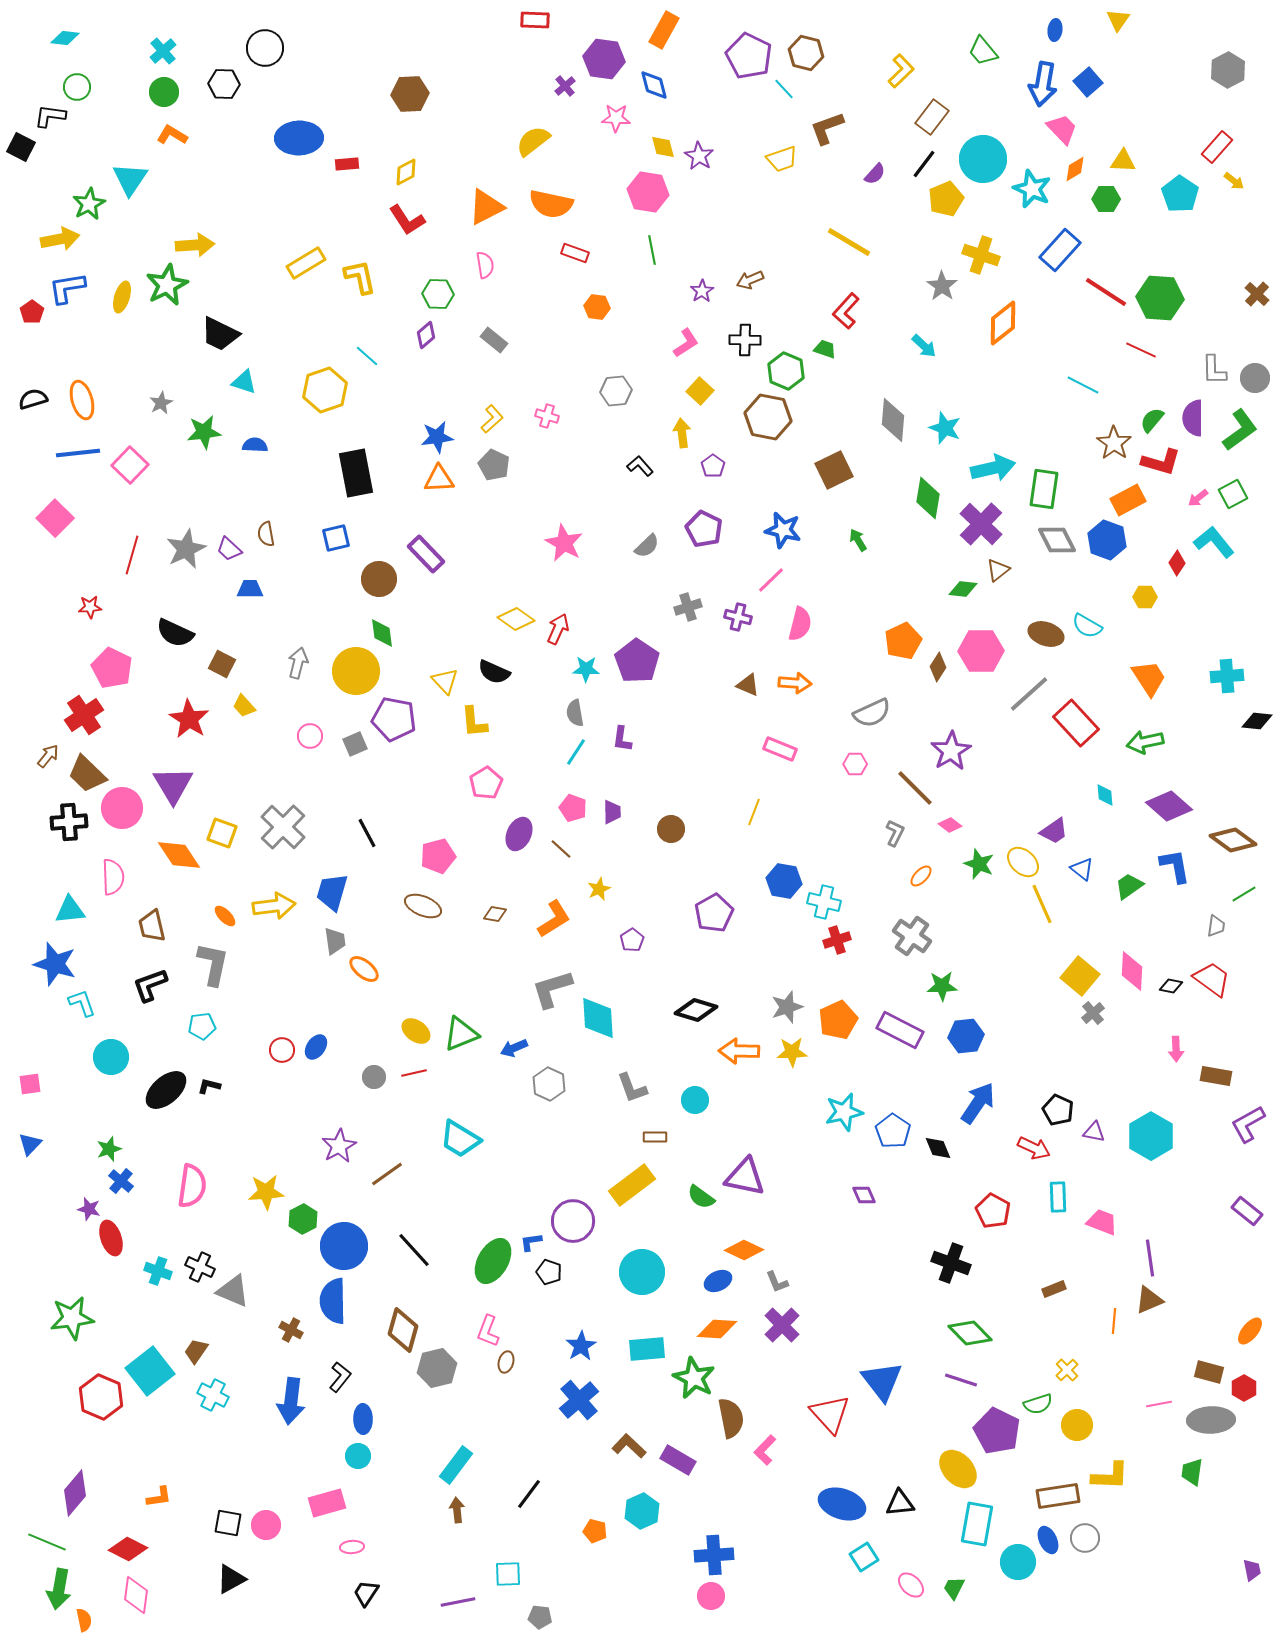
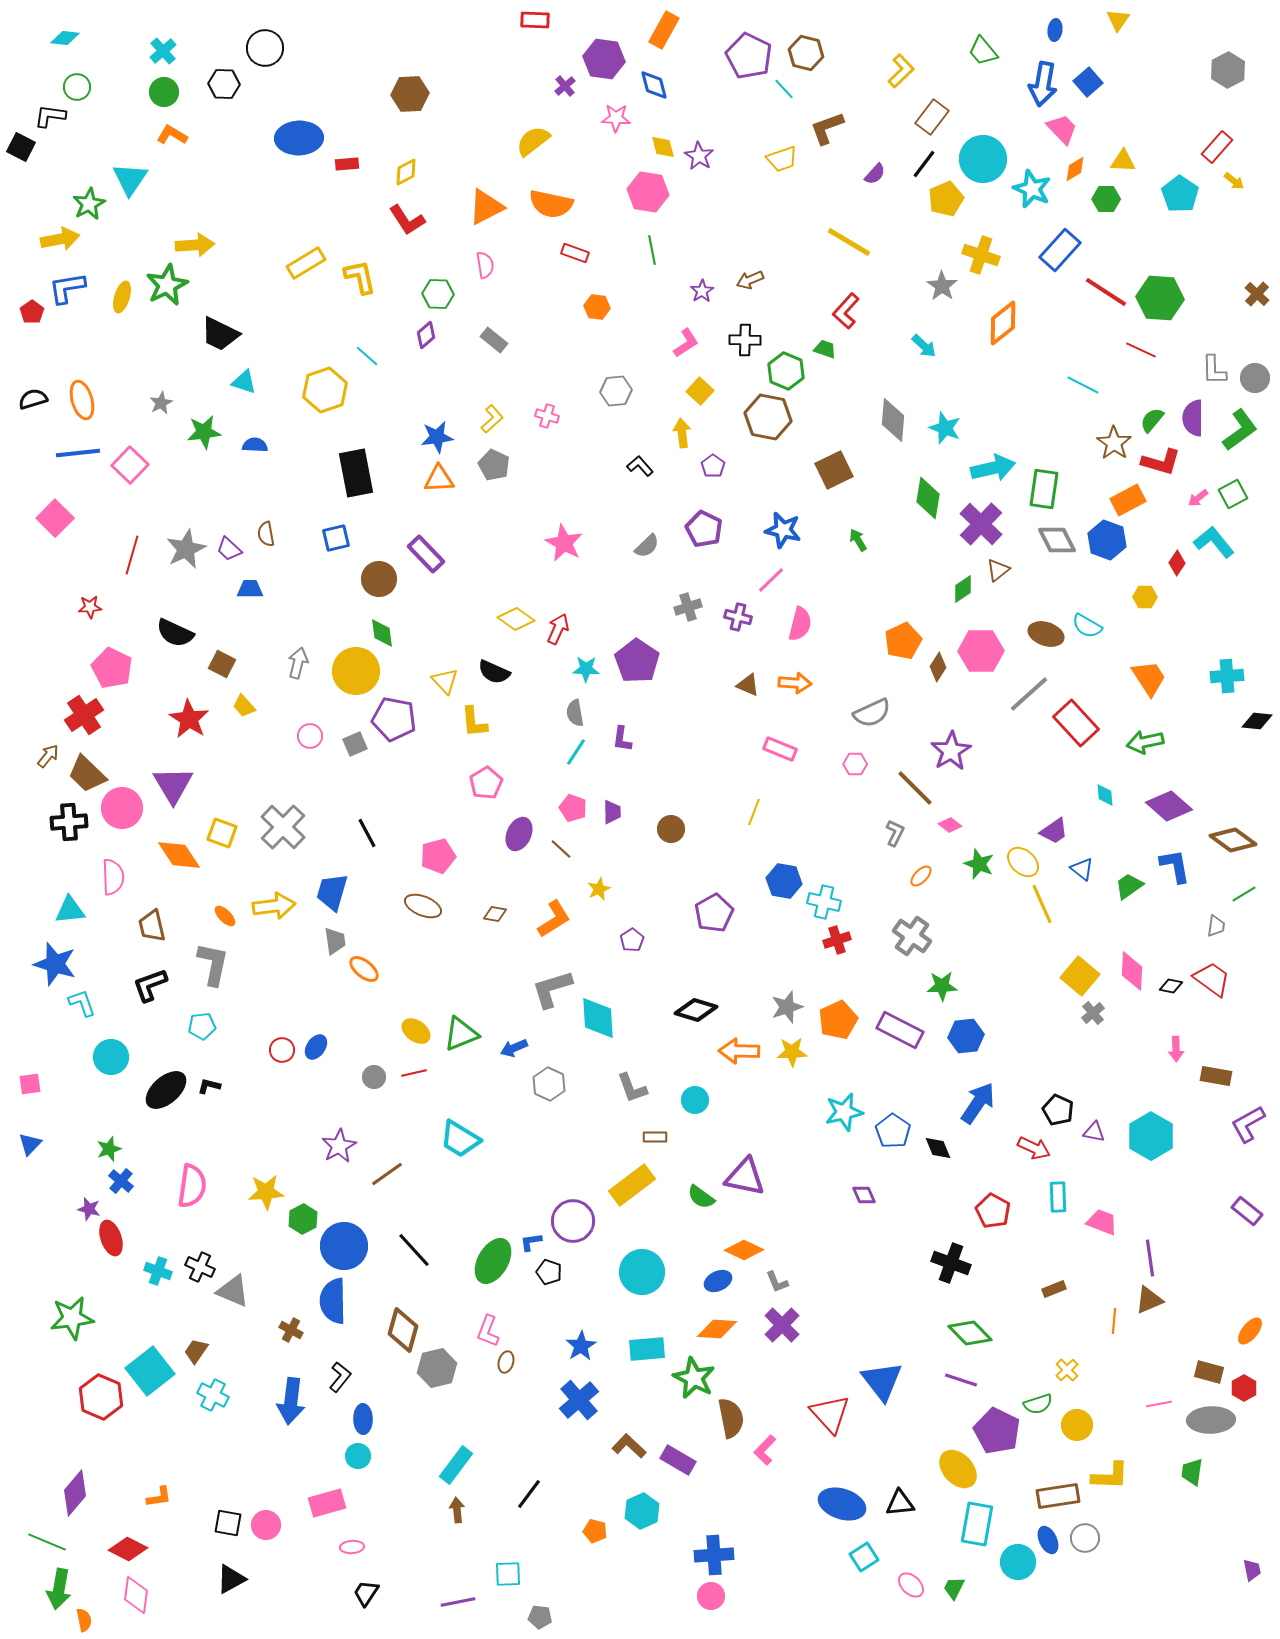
green diamond at (963, 589): rotated 40 degrees counterclockwise
